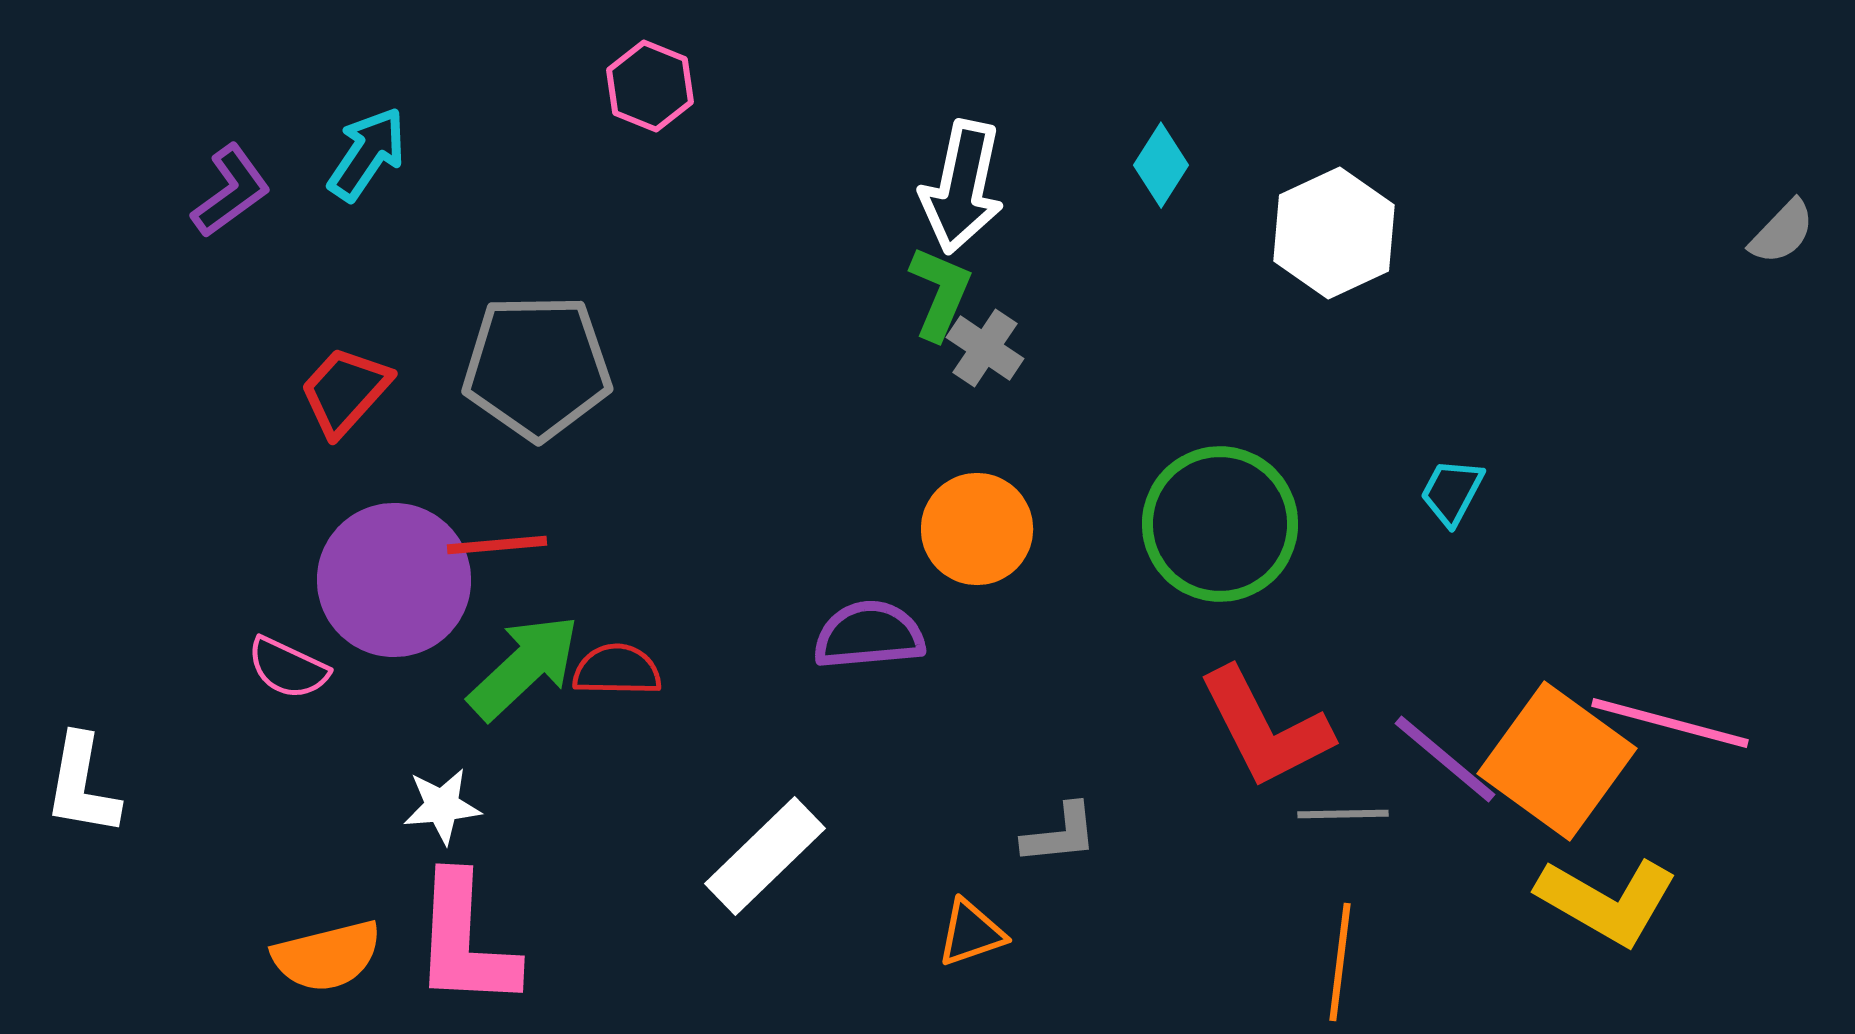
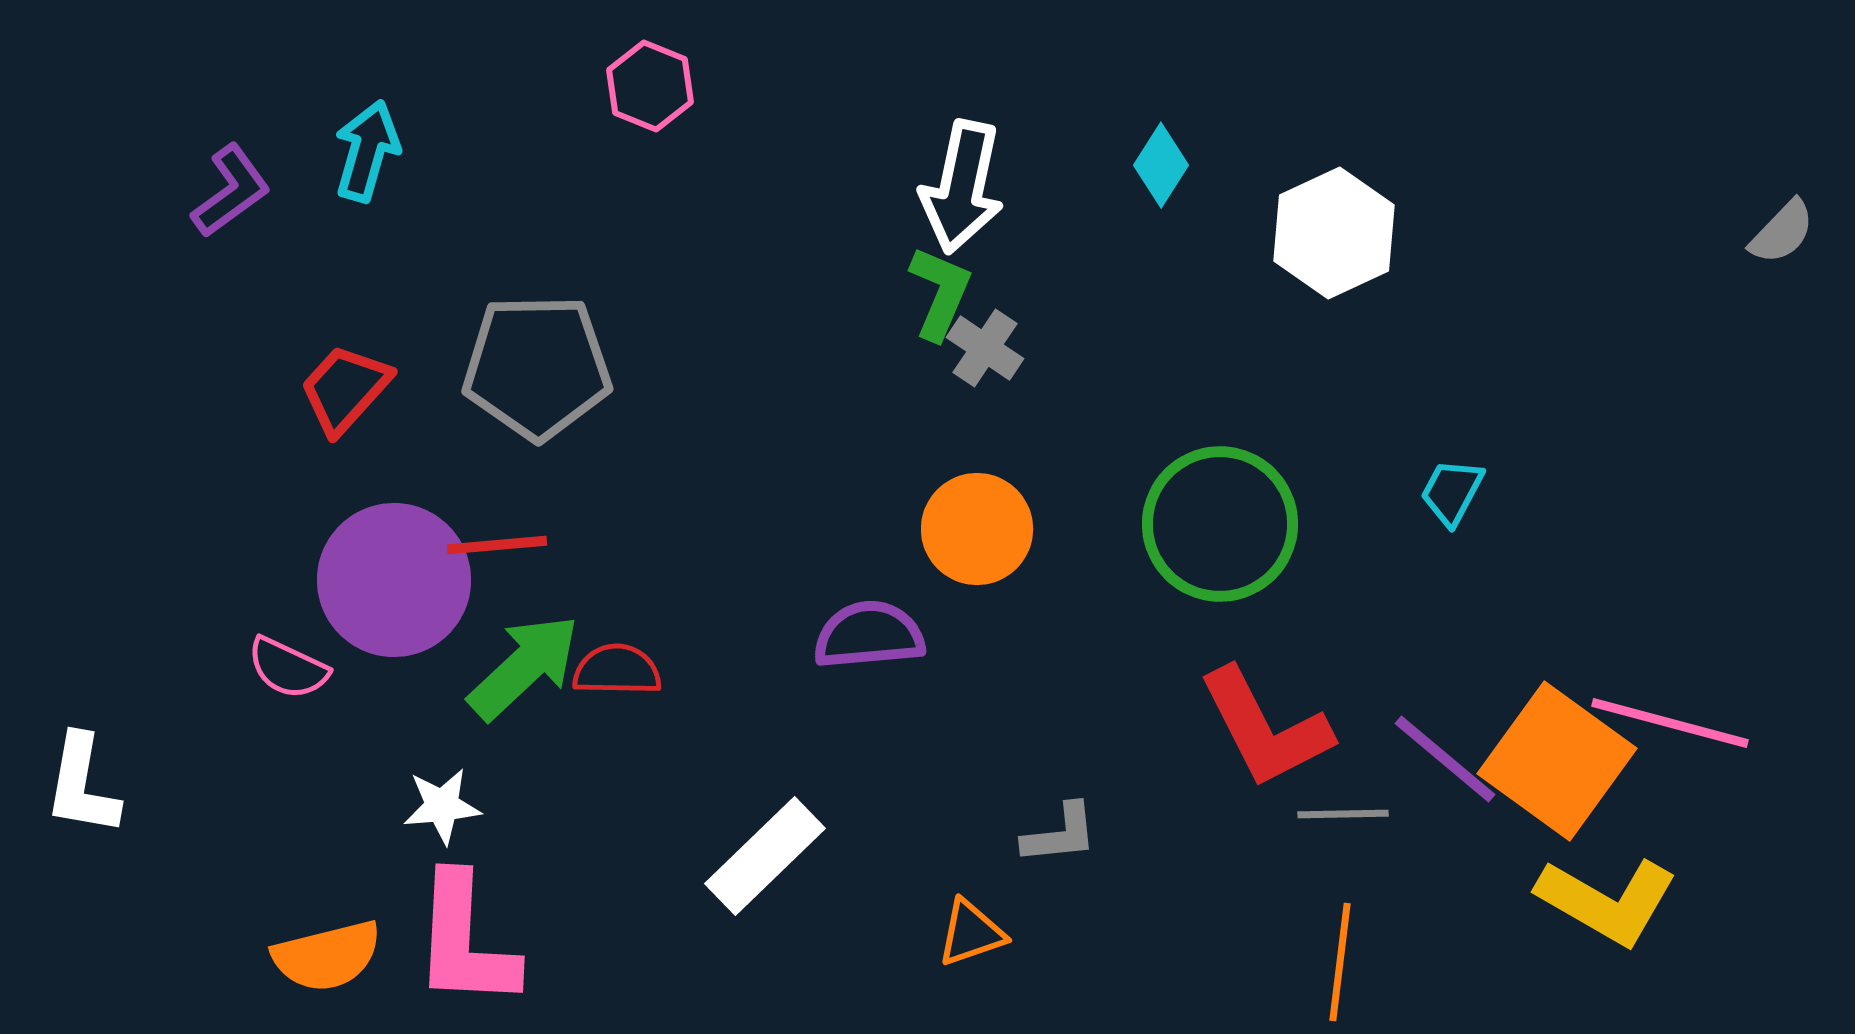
cyan arrow: moved 3 px up; rotated 18 degrees counterclockwise
red trapezoid: moved 2 px up
